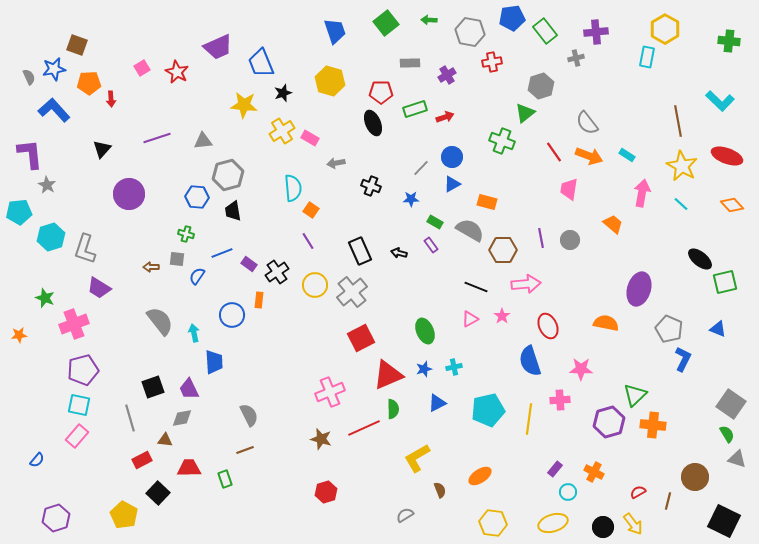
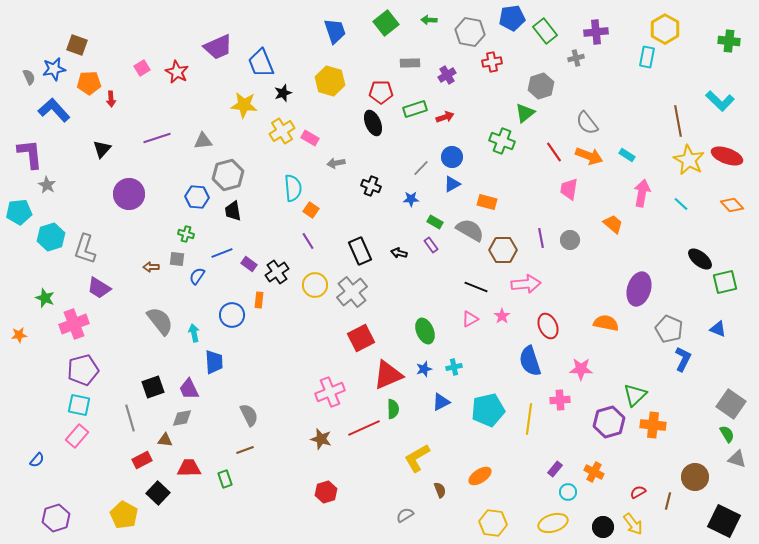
yellow star at (682, 166): moved 7 px right, 6 px up
blue triangle at (437, 403): moved 4 px right, 1 px up
